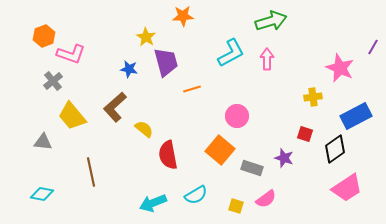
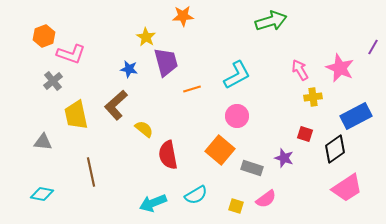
cyan L-shape: moved 6 px right, 22 px down
pink arrow: moved 33 px right, 11 px down; rotated 30 degrees counterclockwise
brown L-shape: moved 1 px right, 2 px up
yellow trapezoid: moved 4 px right, 1 px up; rotated 28 degrees clockwise
